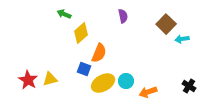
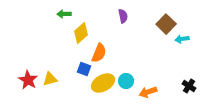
green arrow: rotated 24 degrees counterclockwise
